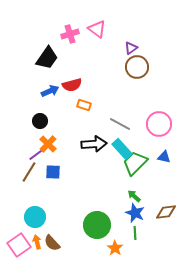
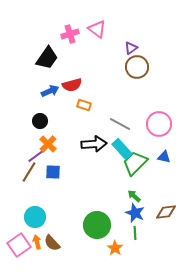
purple line: moved 1 px left, 2 px down
